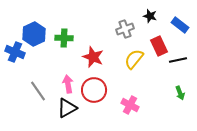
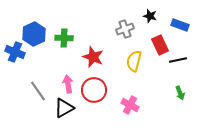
blue rectangle: rotated 18 degrees counterclockwise
red rectangle: moved 1 px right, 1 px up
yellow semicircle: moved 2 px down; rotated 25 degrees counterclockwise
black triangle: moved 3 px left
